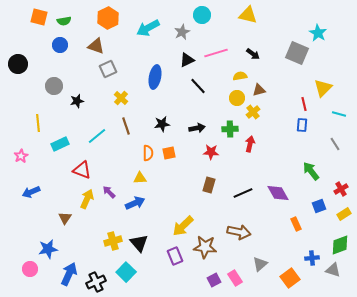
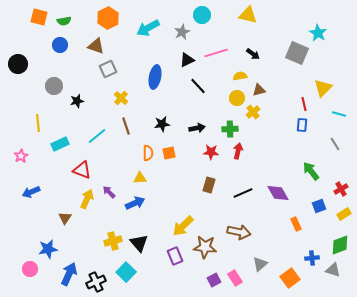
red arrow at (250, 144): moved 12 px left, 7 px down
